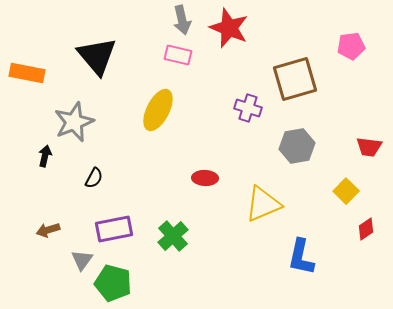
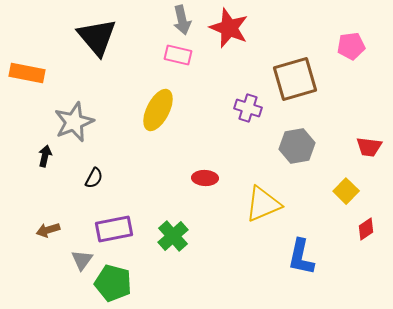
black triangle: moved 19 px up
